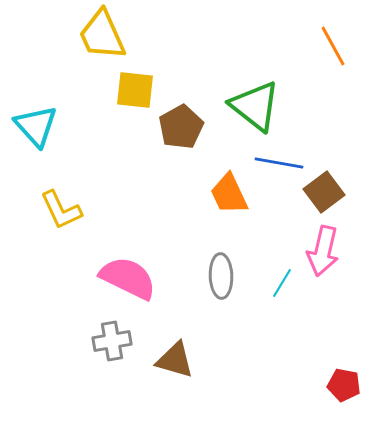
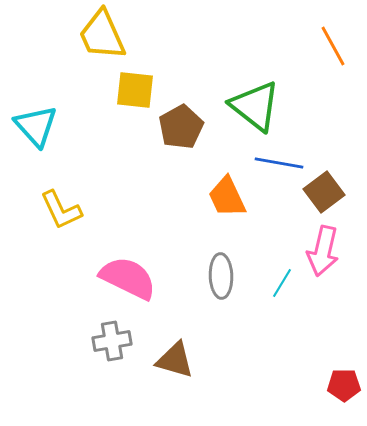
orange trapezoid: moved 2 px left, 3 px down
red pentagon: rotated 12 degrees counterclockwise
